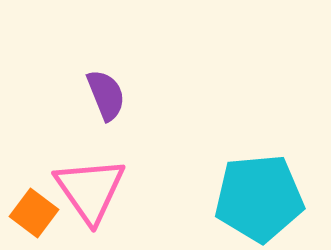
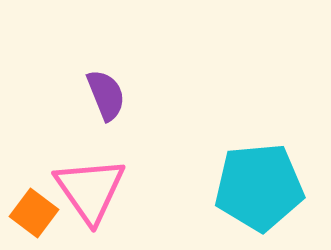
cyan pentagon: moved 11 px up
